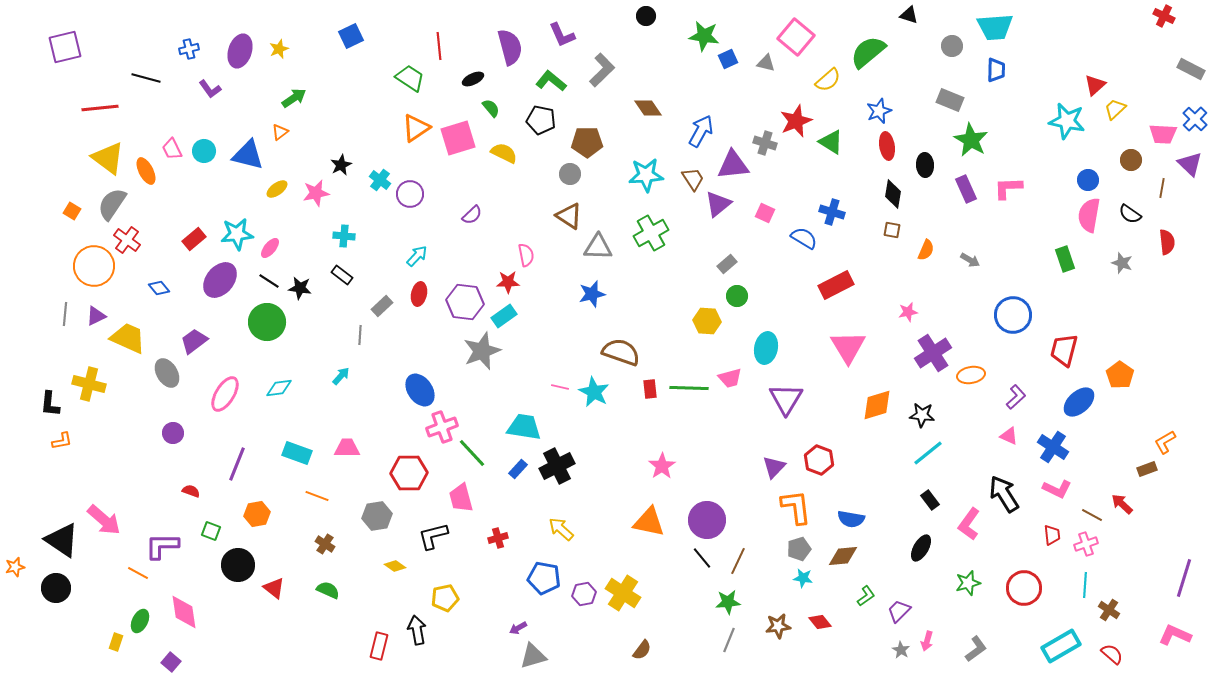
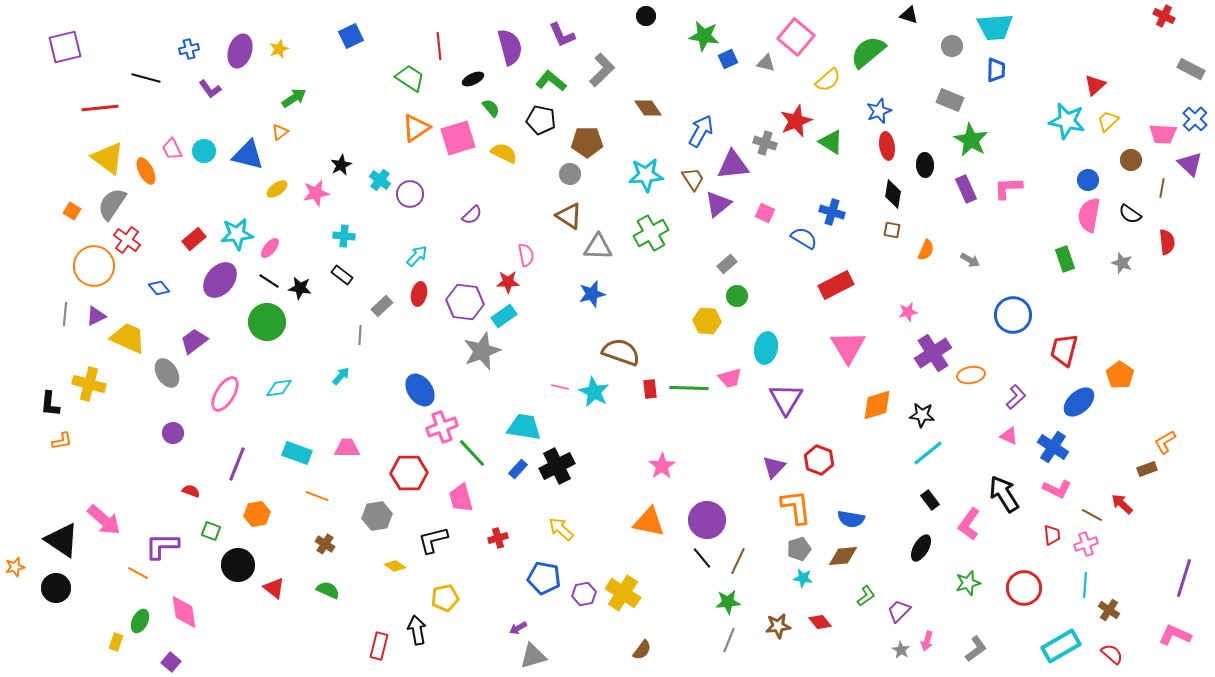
yellow trapezoid at (1115, 109): moved 7 px left, 12 px down
black L-shape at (433, 536): moved 4 px down
